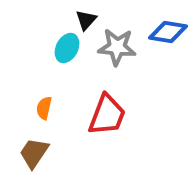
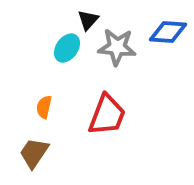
black triangle: moved 2 px right
blue diamond: rotated 6 degrees counterclockwise
cyan ellipse: rotated 8 degrees clockwise
orange semicircle: moved 1 px up
